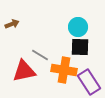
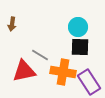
brown arrow: rotated 120 degrees clockwise
orange cross: moved 1 px left, 2 px down
